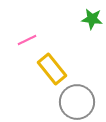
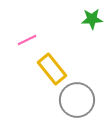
green star: rotated 10 degrees counterclockwise
gray circle: moved 2 px up
